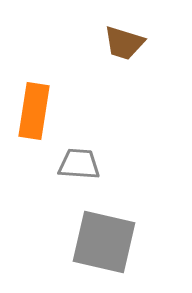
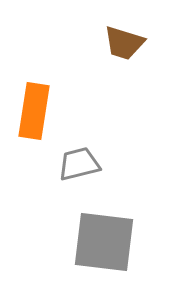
gray trapezoid: rotated 18 degrees counterclockwise
gray square: rotated 6 degrees counterclockwise
